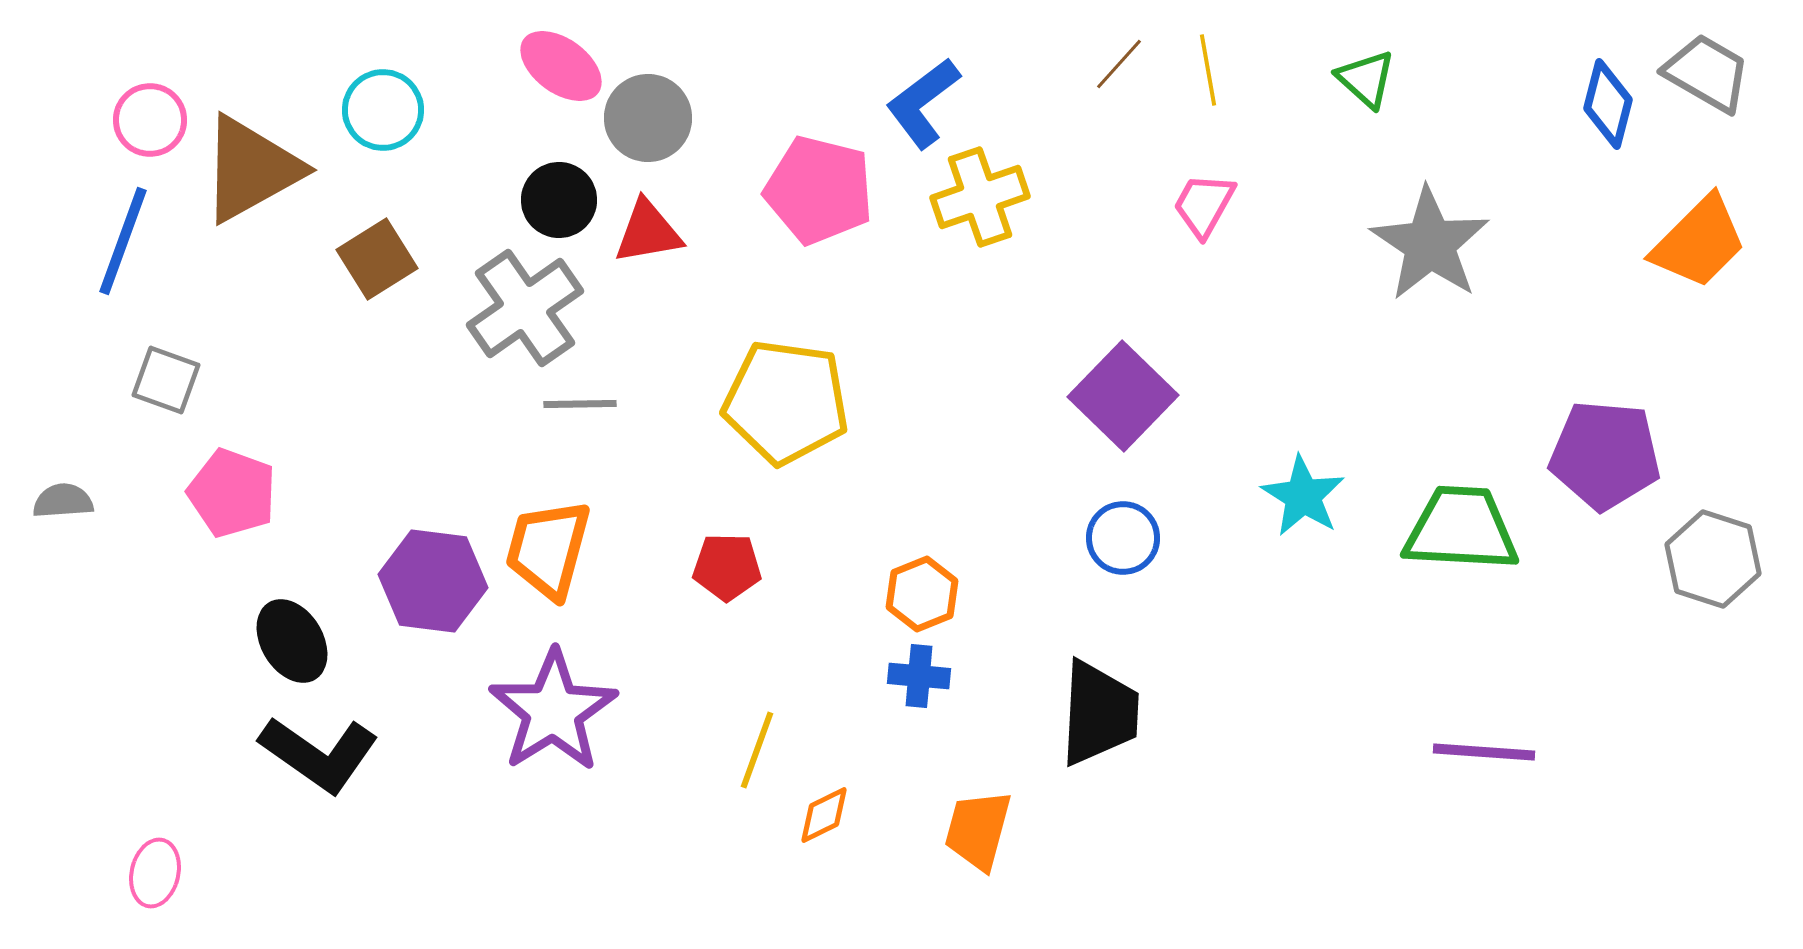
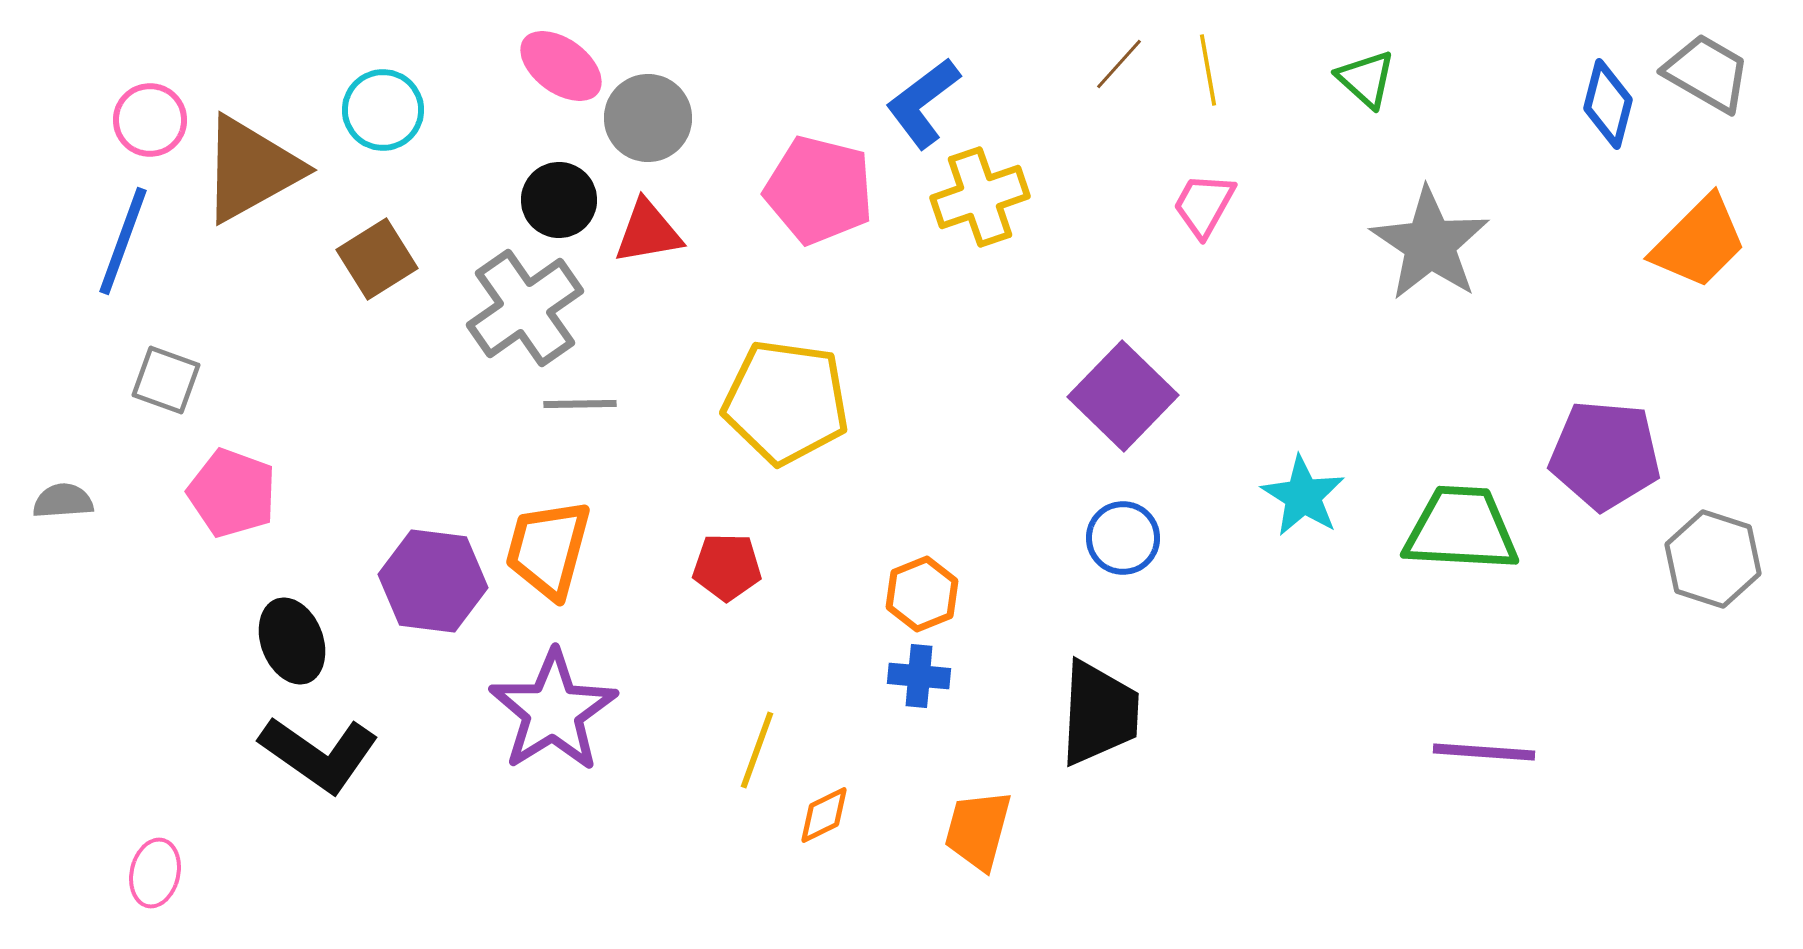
black ellipse at (292, 641): rotated 10 degrees clockwise
